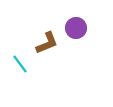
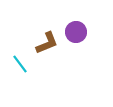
purple circle: moved 4 px down
